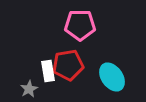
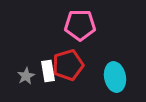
red pentagon: rotated 8 degrees counterclockwise
cyan ellipse: moved 3 px right; rotated 24 degrees clockwise
gray star: moved 3 px left, 13 px up
